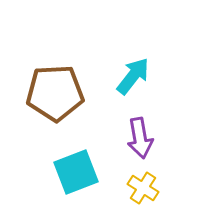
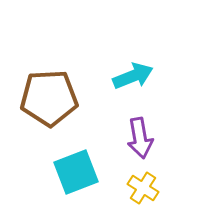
cyan arrow: rotated 30 degrees clockwise
brown pentagon: moved 6 px left, 5 px down
